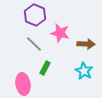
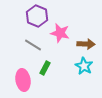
purple hexagon: moved 2 px right, 1 px down
gray line: moved 1 px left, 1 px down; rotated 12 degrees counterclockwise
cyan star: moved 5 px up
pink ellipse: moved 4 px up
